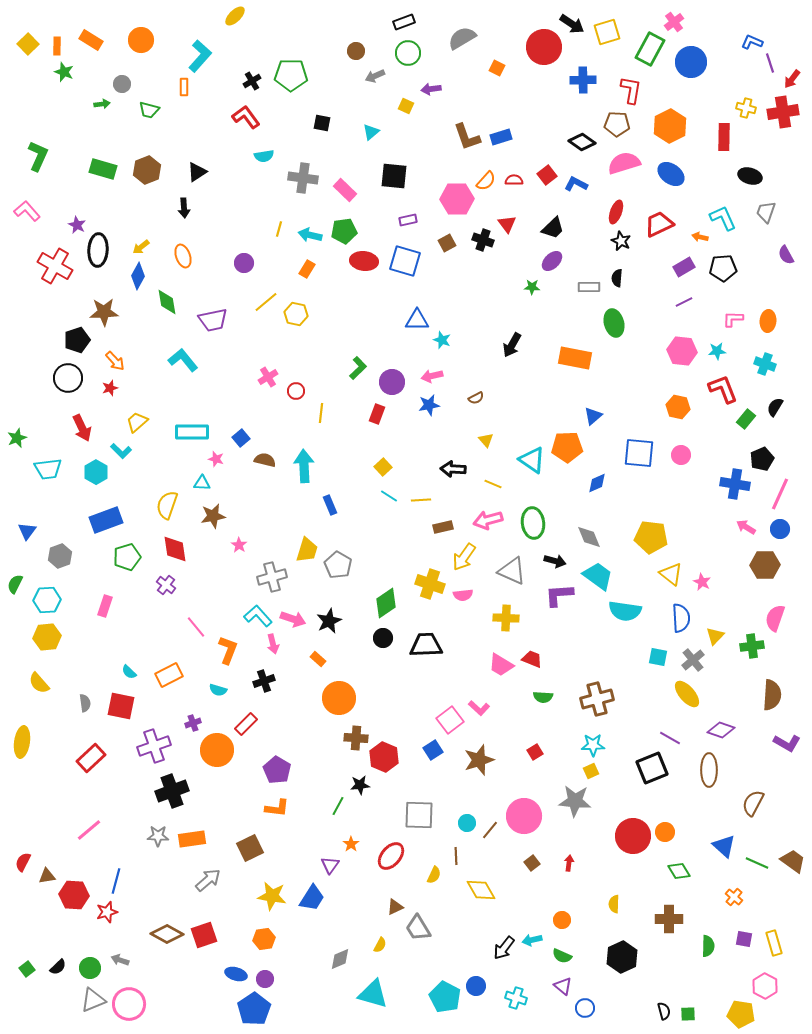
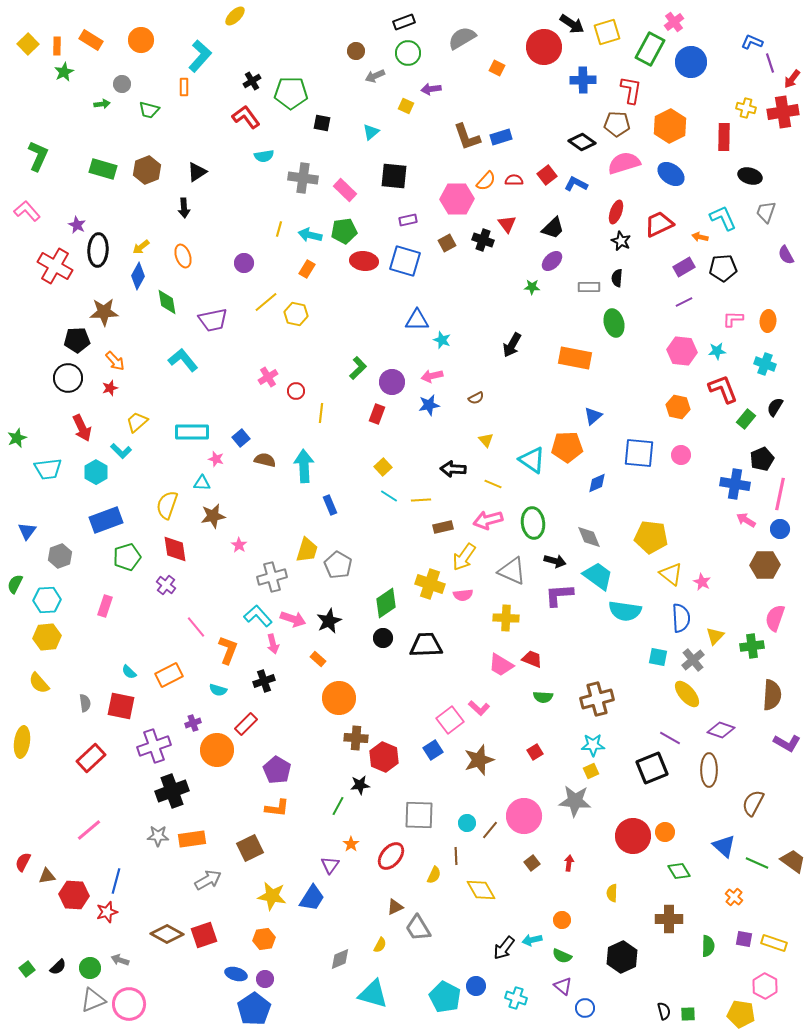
green star at (64, 72): rotated 24 degrees clockwise
green pentagon at (291, 75): moved 18 px down
black pentagon at (77, 340): rotated 15 degrees clockwise
pink line at (780, 494): rotated 12 degrees counterclockwise
pink arrow at (746, 527): moved 7 px up
gray arrow at (208, 880): rotated 12 degrees clockwise
yellow semicircle at (614, 904): moved 2 px left, 11 px up
yellow rectangle at (774, 943): rotated 55 degrees counterclockwise
